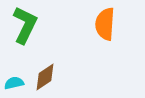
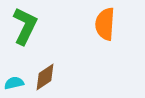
green L-shape: moved 1 px down
